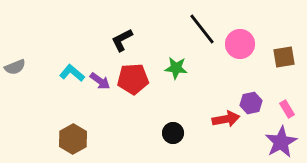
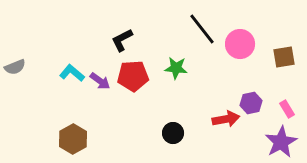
red pentagon: moved 3 px up
